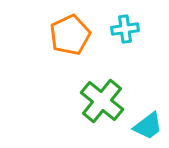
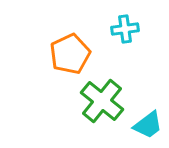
orange pentagon: moved 19 px down
cyan trapezoid: moved 1 px up
